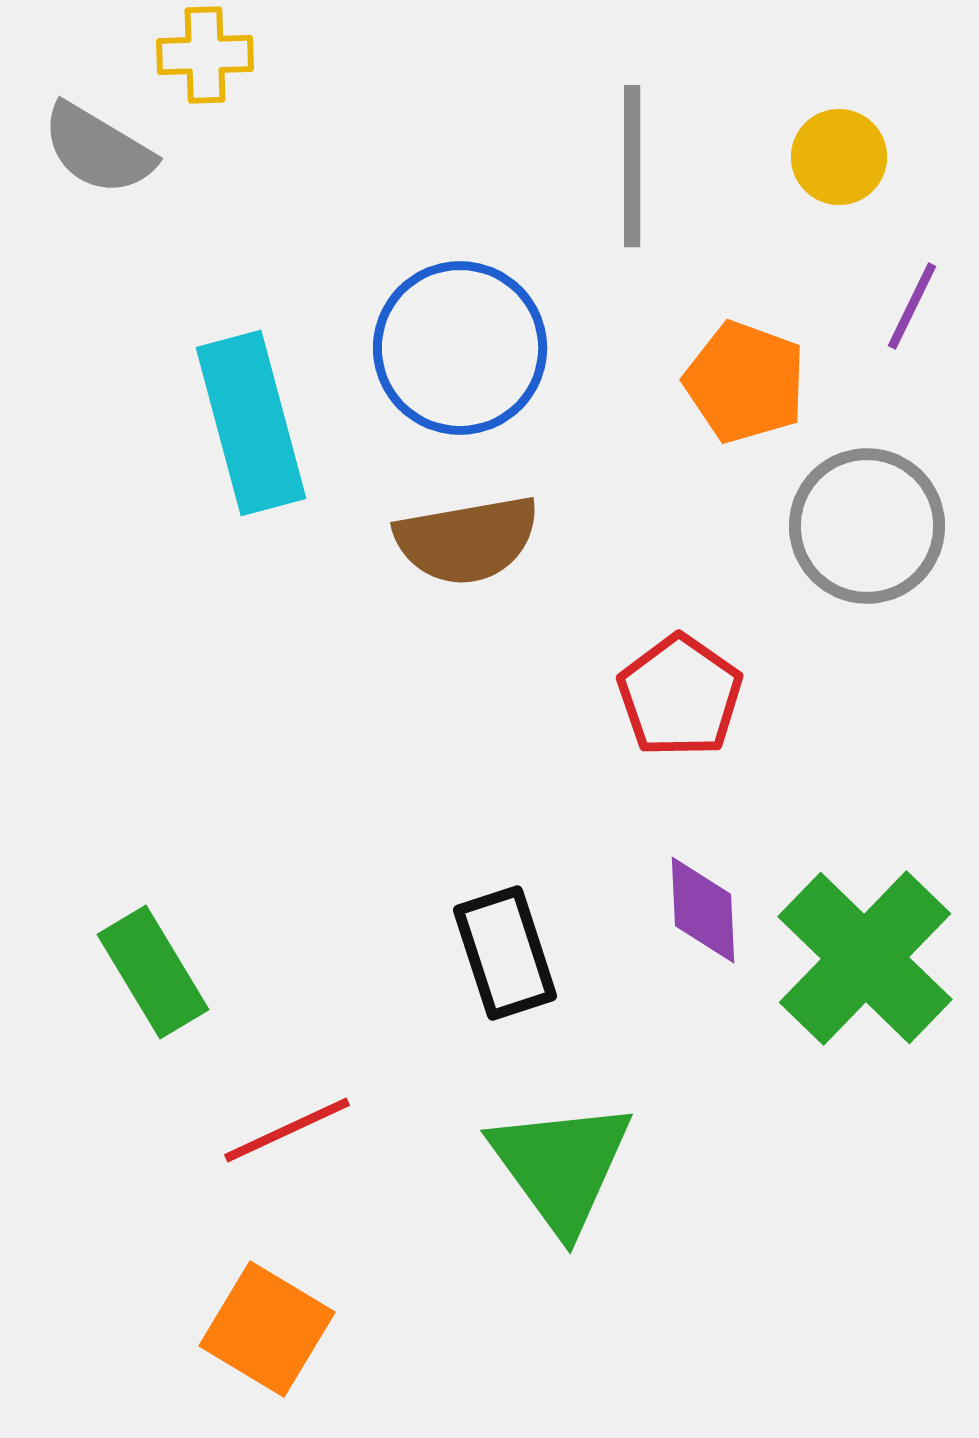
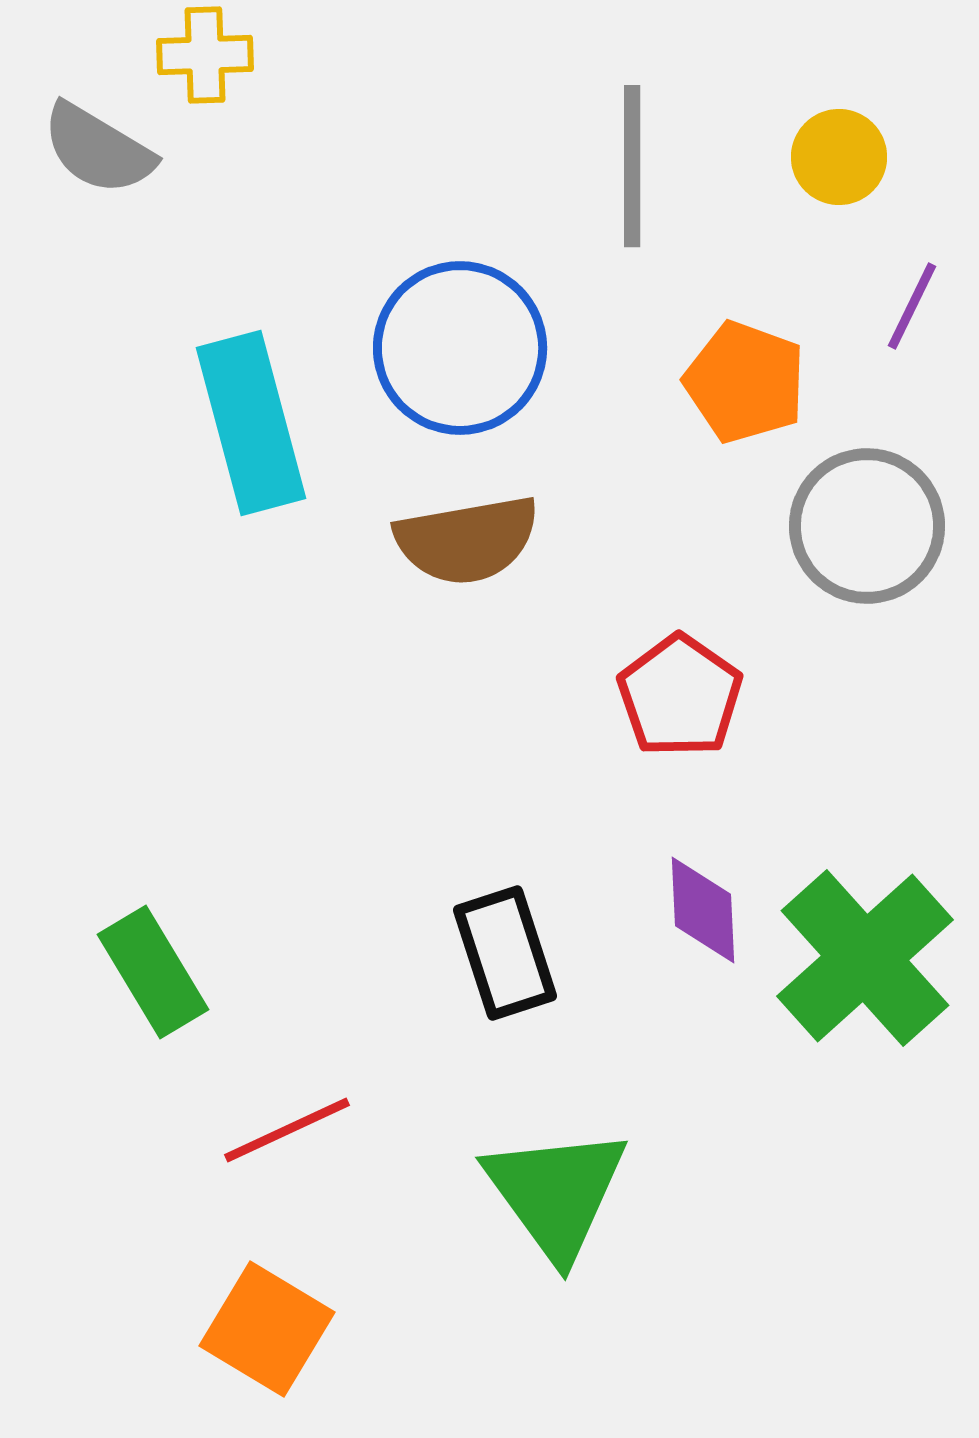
green cross: rotated 4 degrees clockwise
green triangle: moved 5 px left, 27 px down
